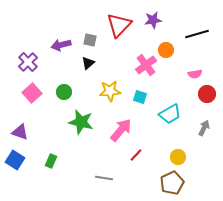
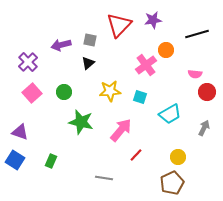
pink semicircle: rotated 16 degrees clockwise
red circle: moved 2 px up
